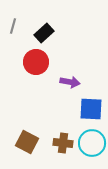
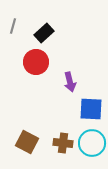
purple arrow: rotated 66 degrees clockwise
